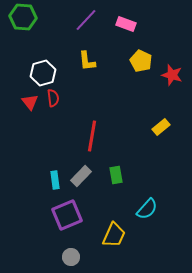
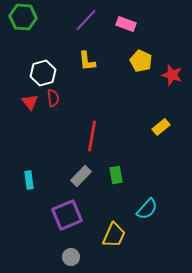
cyan rectangle: moved 26 px left
